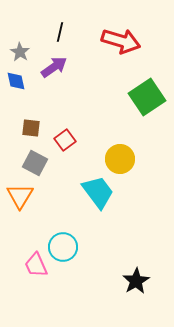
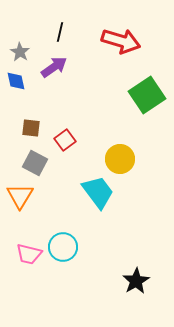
green square: moved 2 px up
pink trapezoid: moved 7 px left, 11 px up; rotated 52 degrees counterclockwise
